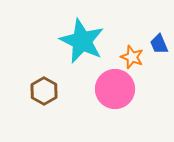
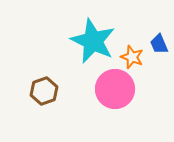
cyan star: moved 11 px right
brown hexagon: rotated 12 degrees clockwise
